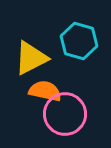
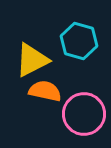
yellow triangle: moved 1 px right, 2 px down
pink circle: moved 19 px right
